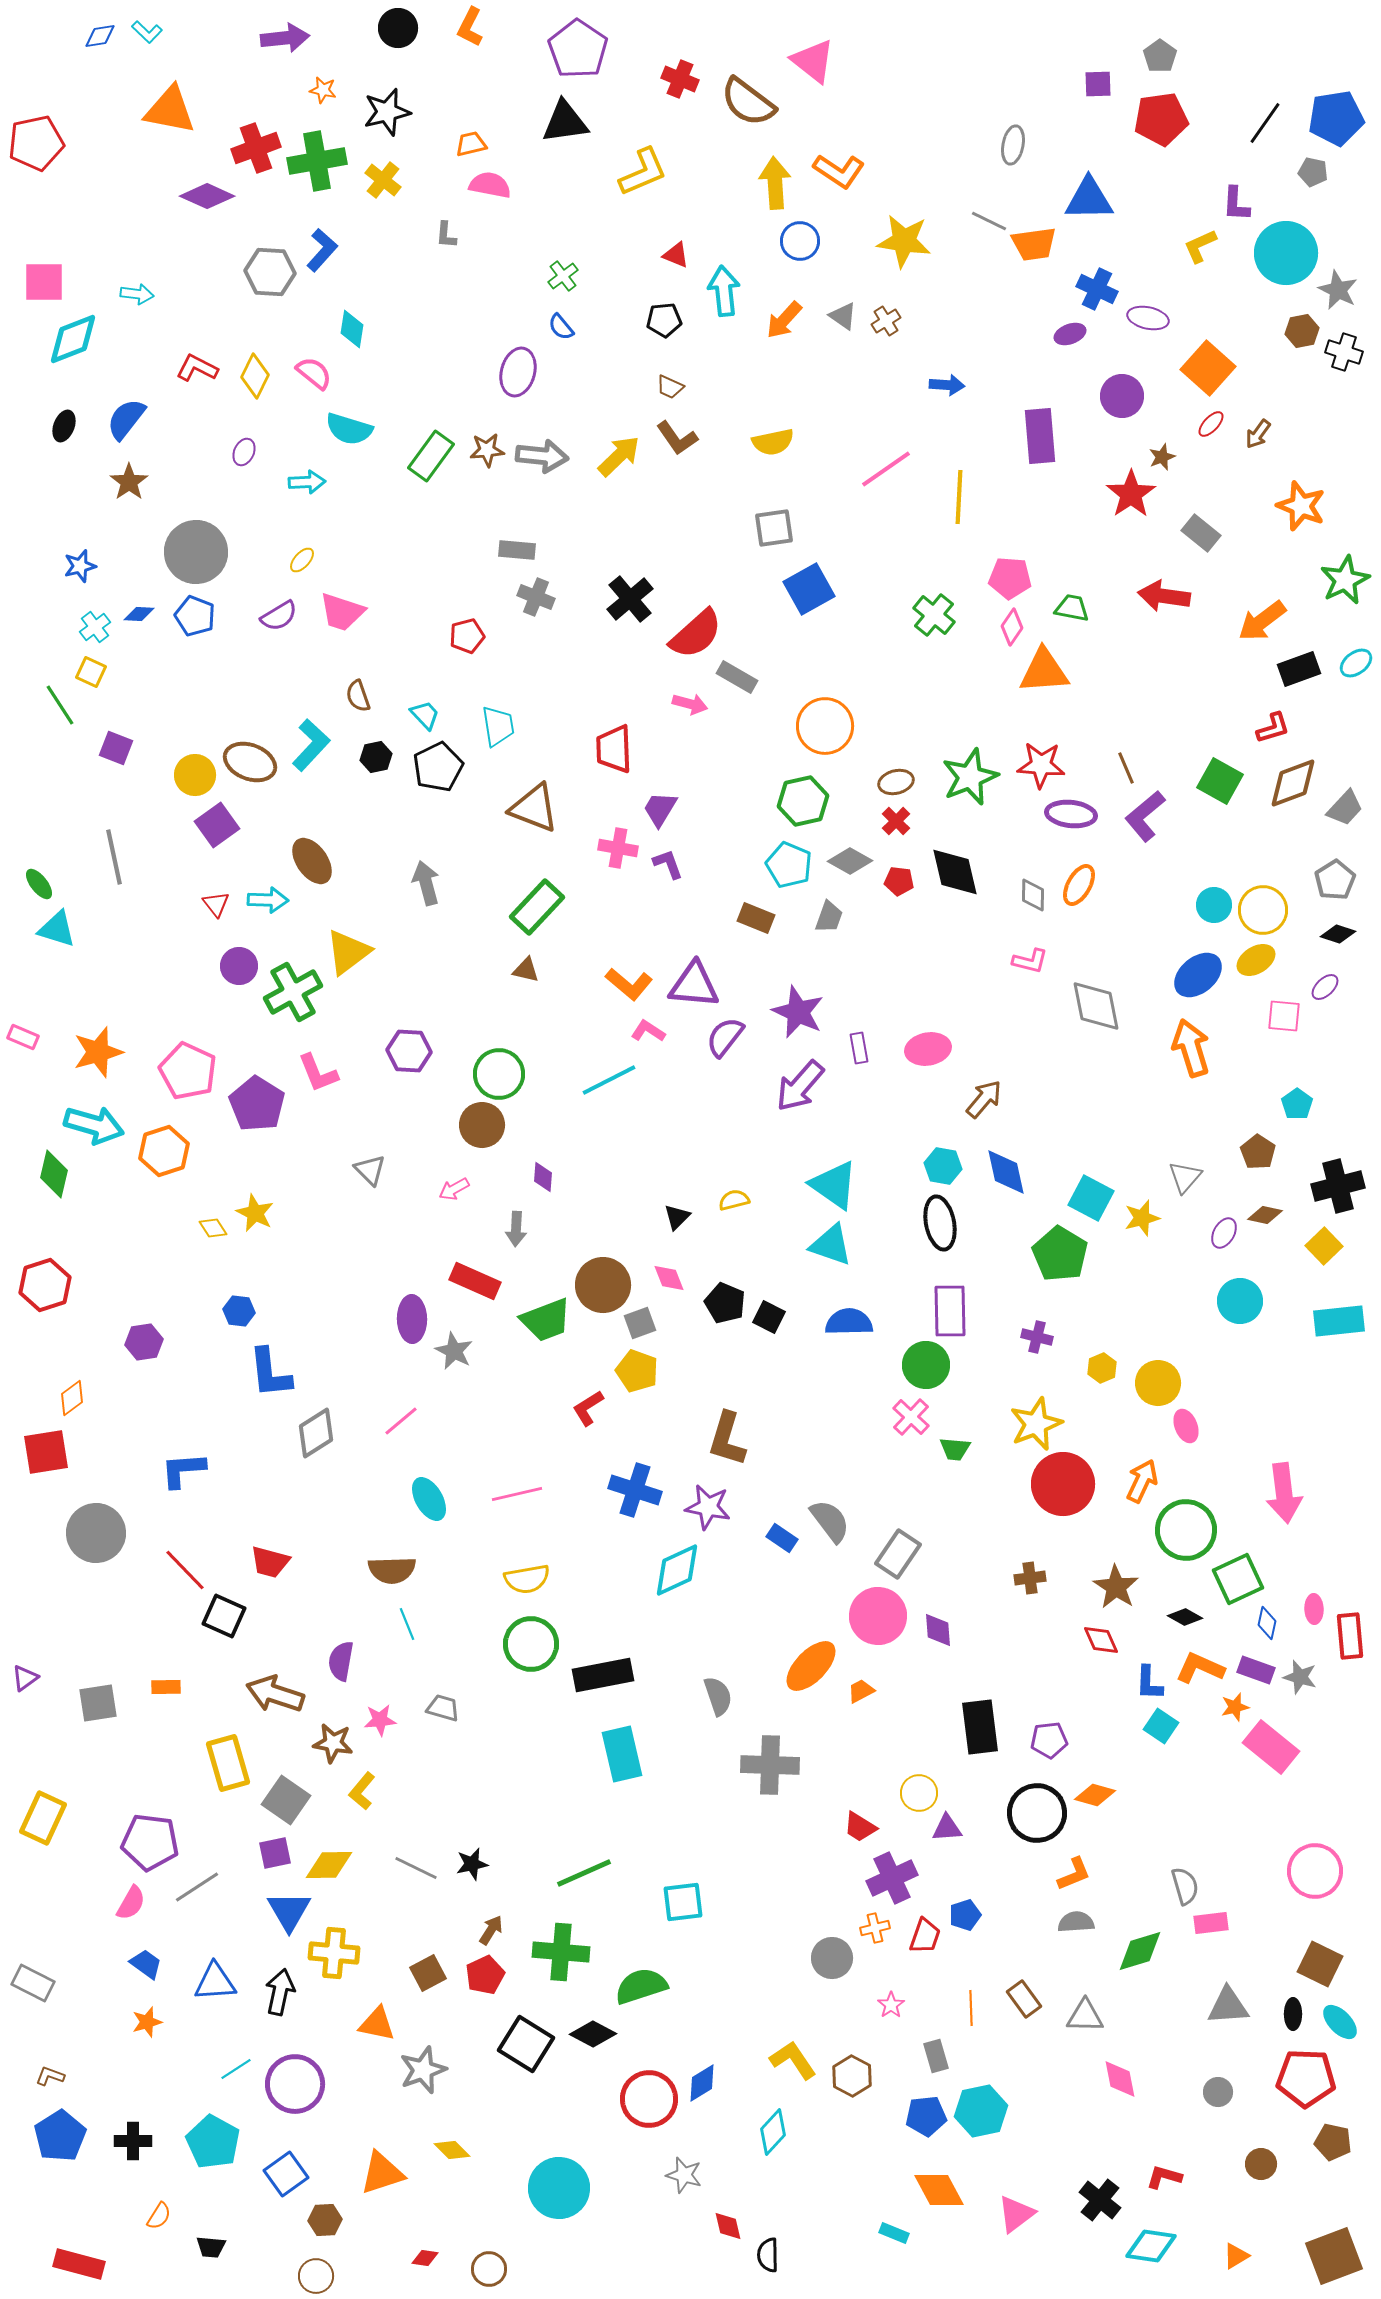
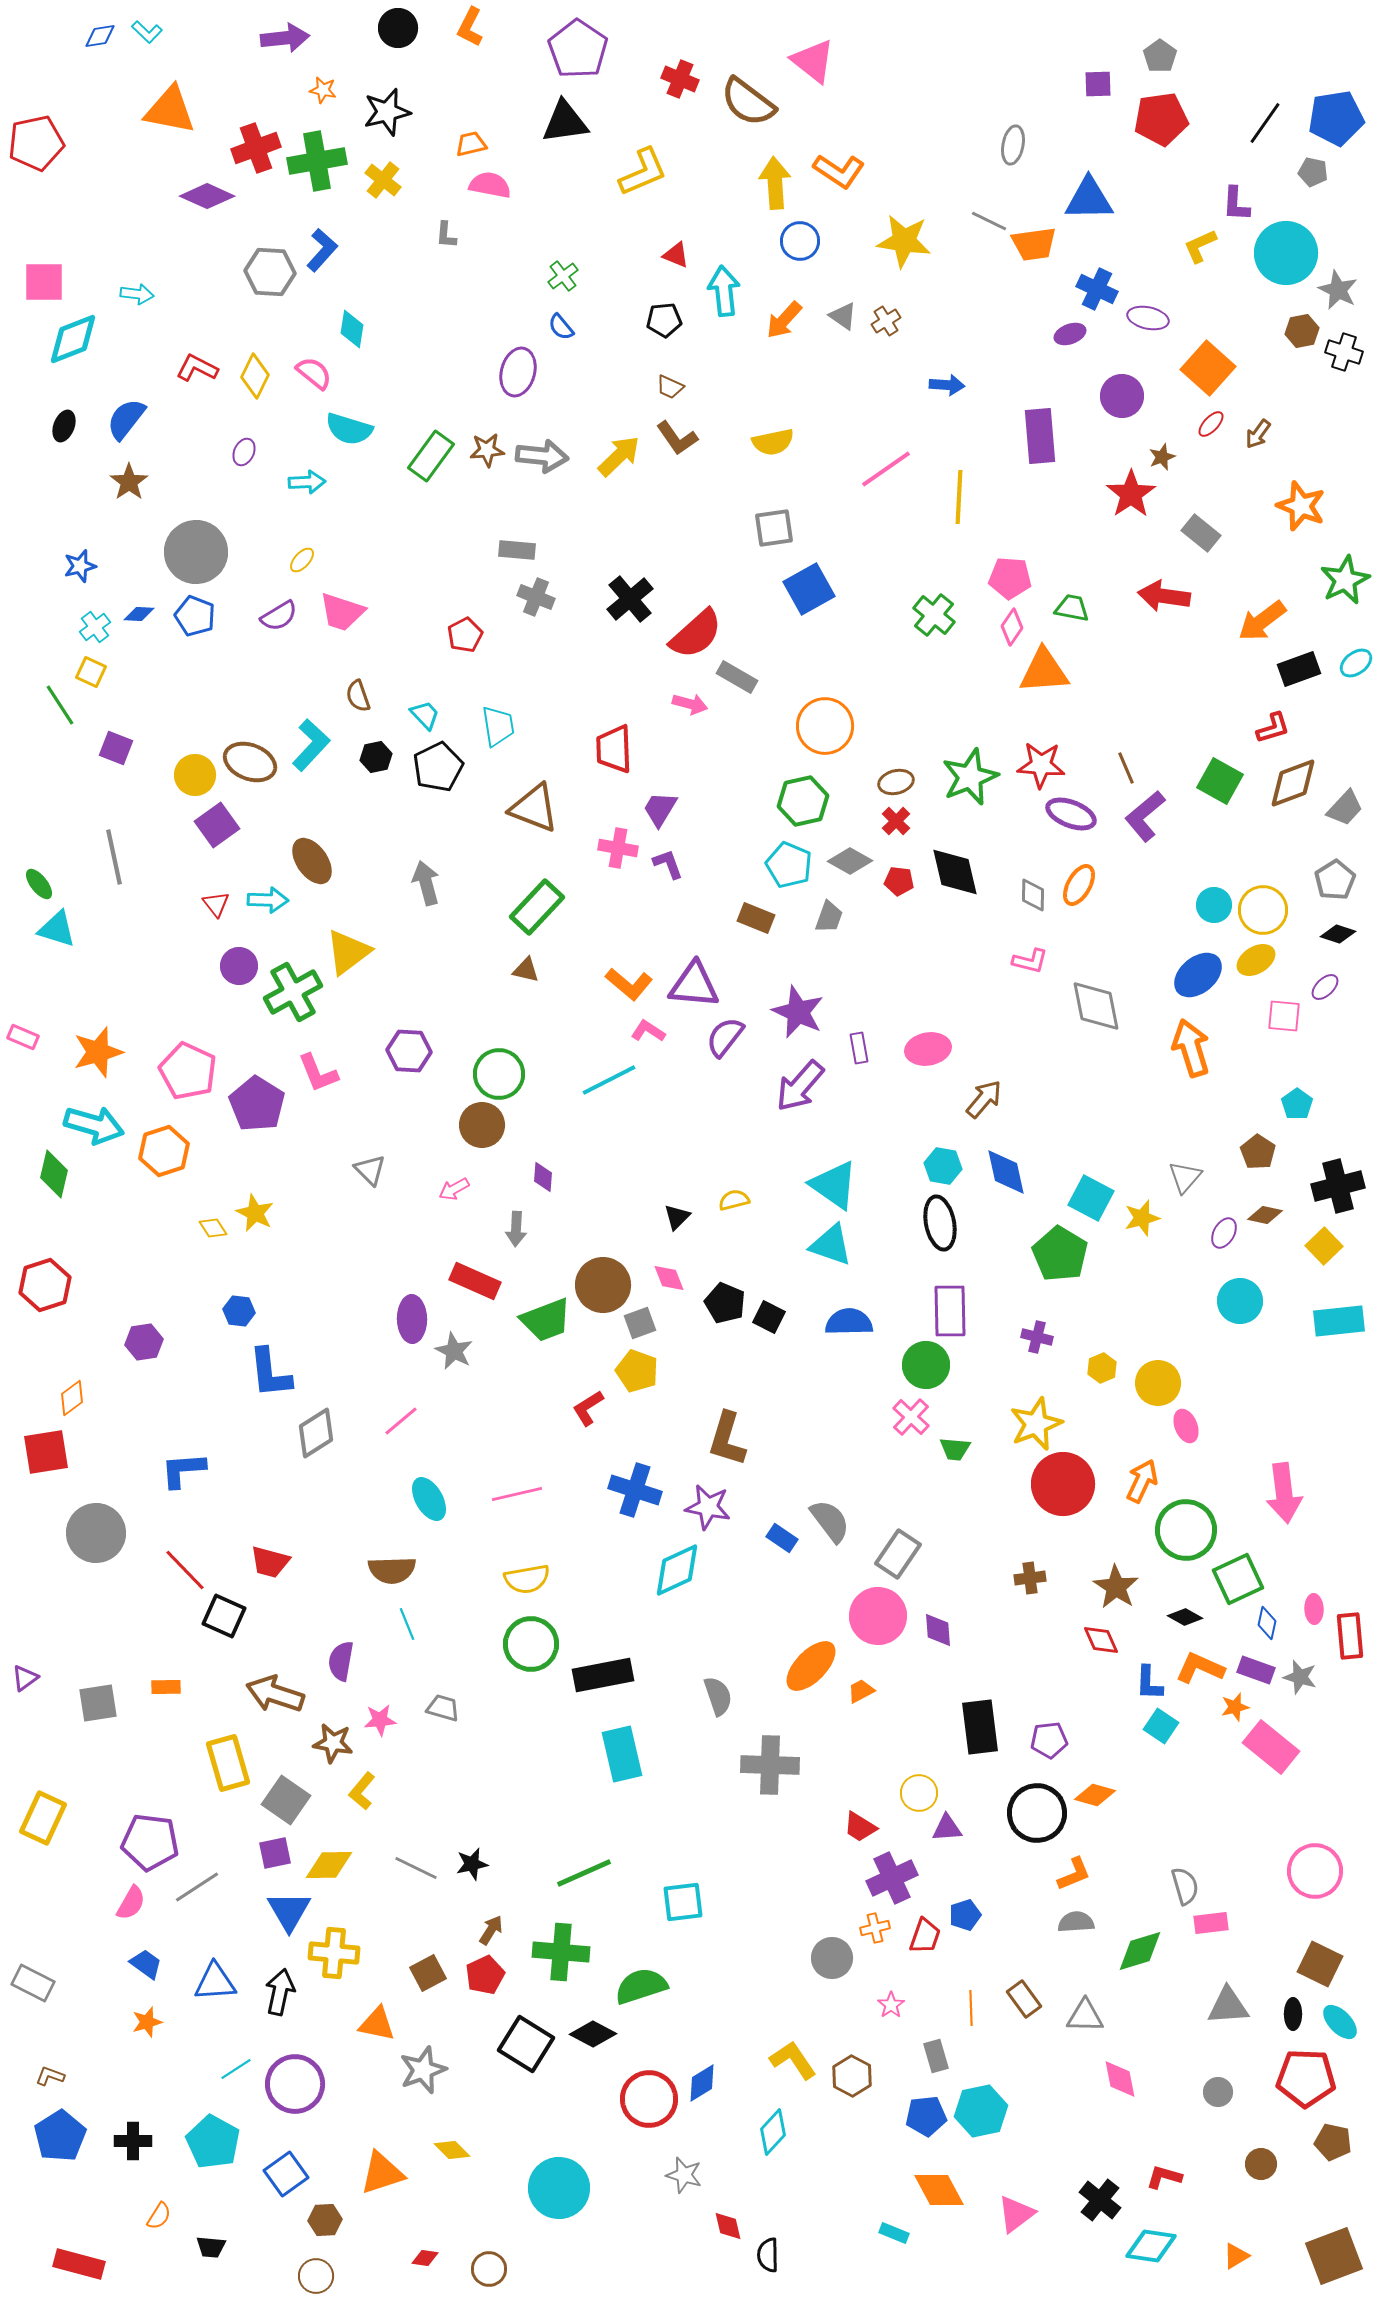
red pentagon at (467, 636): moved 2 px left, 1 px up; rotated 12 degrees counterclockwise
purple ellipse at (1071, 814): rotated 15 degrees clockwise
